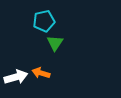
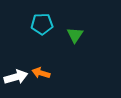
cyan pentagon: moved 2 px left, 3 px down; rotated 10 degrees clockwise
green triangle: moved 20 px right, 8 px up
